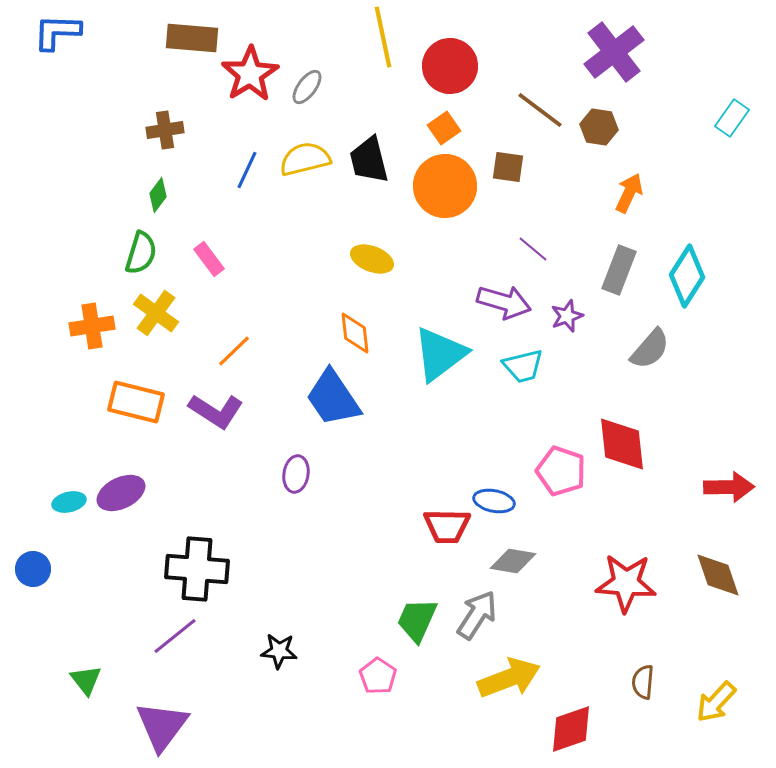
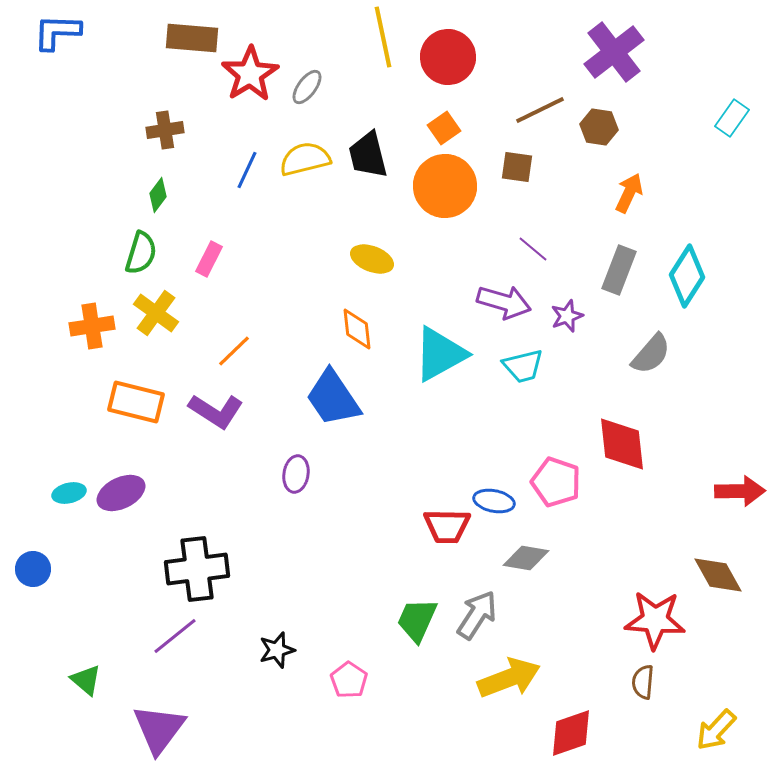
red circle at (450, 66): moved 2 px left, 9 px up
brown line at (540, 110): rotated 63 degrees counterclockwise
black trapezoid at (369, 160): moved 1 px left, 5 px up
brown square at (508, 167): moved 9 px right
pink rectangle at (209, 259): rotated 64 degrees clockwise
orange diamond at (355, 333): moved 2 px right, 4 px up
gray semicircle at (650, 349): moved 1 px right, 5 px down
cyan triangle at (440, 354): rotated 8 degrees clockwise
pink pentagon at (561, 471): moved 5 px left, 11 px down
red arrow at (729, 487): moved 11 px right, 4 px down
cyan ellipse at (69, 502): moved 9 px up
gray diamond at (513, 561): moved 13 px right, 3 px up
black cross at (197, 569): rotated 12 degrees counterclockwise
brown diamond at (718, 575): rotated 10 degrees counterclockwise
red star at (626, 583): moved 29 px right, 37 px down
black star at (279, 651): moved 2 px left, 1 px up; rotated 21 degrees counterclockwise
pink pentagon at (378, 676): moved 29 px left, 4 px down
green triangle at (86, 680): rotated 12 degrees counterclockwise
yellow arrow at (716, 702): moved 28 px down
purple triangle at (162, 726): moved 3 px left, 3 px down
red diamond at (571, 729): moved 4 px down
